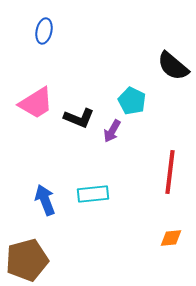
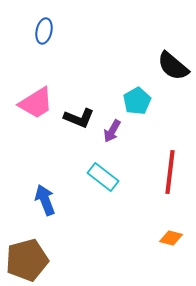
cyan pentagon: moved 5 px right; rotated 16 degrees clockwise
cyan rectangle: moved 10 px right, 17 px up; rotated 44 degrees clockwise
orange diamond: rotated 20 degrees clockwise
